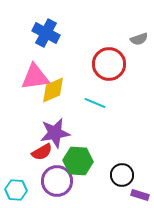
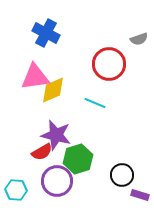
purple star: moved 1 px right, 2 px down; rotated 24 degrees clockwise
green hexagon: moved 2 px up; rotated 20 degrees counterclockwise
